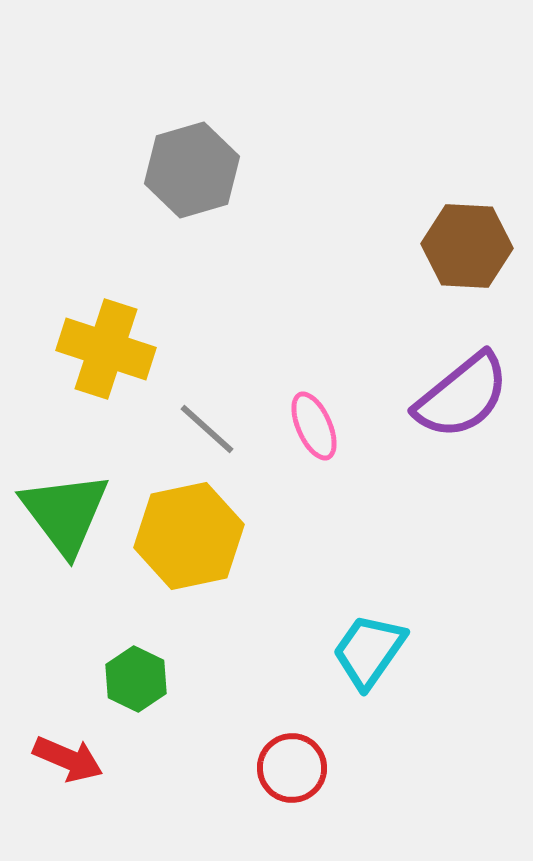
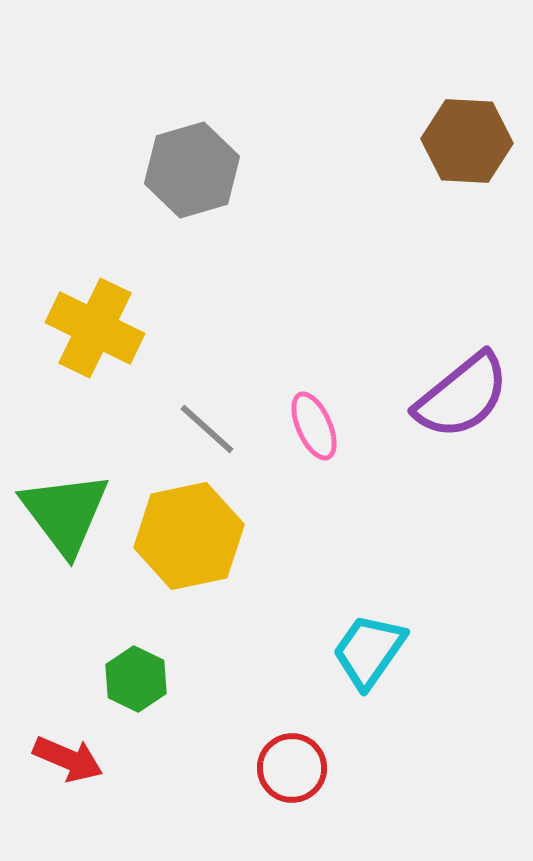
brown hexagon: moved 105 px up
yellow cross: moved 11 px left, 21 px up; rotated 8 degrees clockwise
